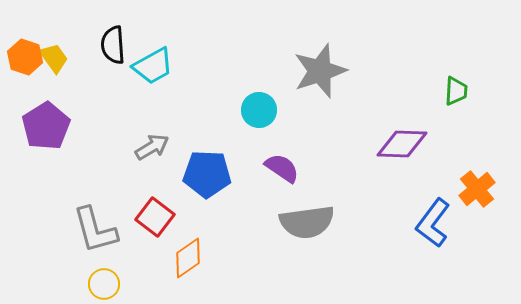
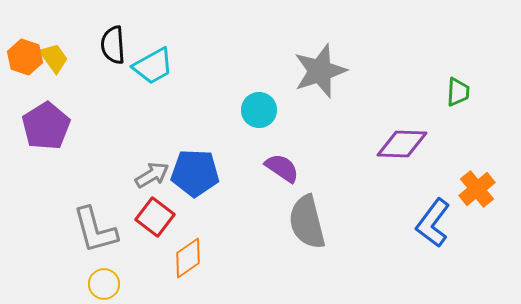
green trapezoid: moved 2 px right, 1 px down
gray arrow: moved 28 px down
blue pentagon: moved 12 px left, 1 px up
gray semicircle: rotated 84 degrees clockwise
